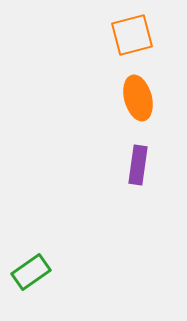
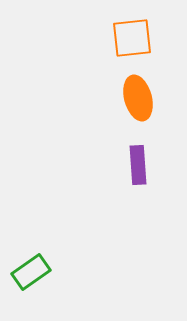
orange square: moved 3 px down; rotated 9 degrees clockwise
purple rectangle: rotated 12 degrees counterclockwise
